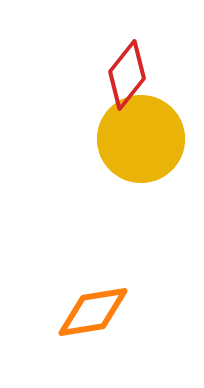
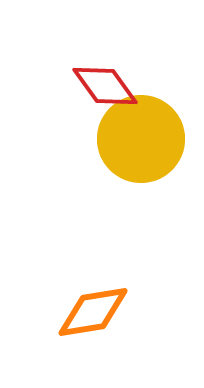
red diamond: moved 22 px left, 11 px down; rotated 74 degrees counterclockwise
